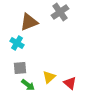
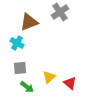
green arrow: moved 1 px left, 2 px down
